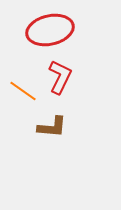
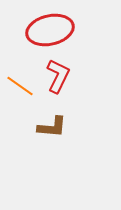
red L-shape: moved 2 px left, 1 px up
orange line: moved 3 px left, 5 px up
